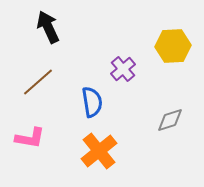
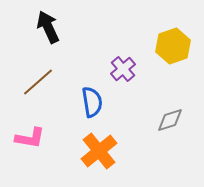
yellow hexagon: rotated 16 degrees counterclockwise
